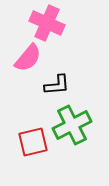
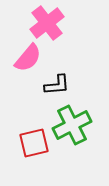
pink cross: rotated 28 degrees clockwise
red square: moved 1 px right, 1 px down
